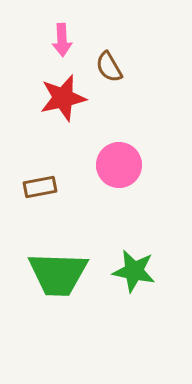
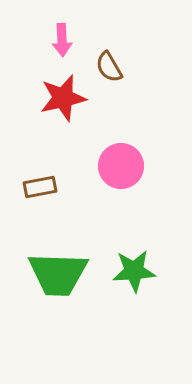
pink circle: moved 2 px right, 1 px down
green star: rotated 15 degrees counterclockwise
